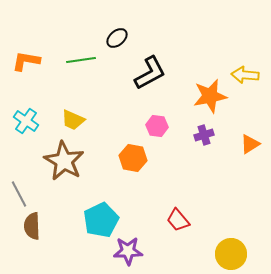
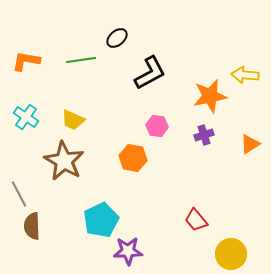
cyan cross: moved 4 px up
red trapezoid: moved 18 px right
